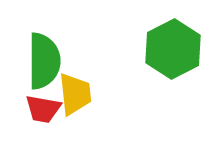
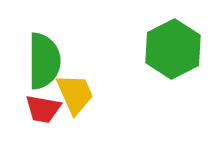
yellow trapezoid: rotated 18 degrees counterclockwise
